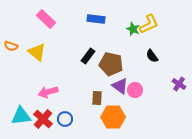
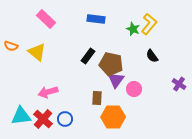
yellow L-shape: rotated 25 degrees counterclockwise
purple triangle: moved 4 px left, 6 px up; rotated 30 degrees clockwise
pink circle: moved 1 px left, 1 px up
